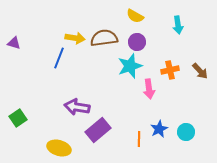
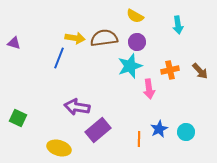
green square: rotated 30 degrees counterclockwise
